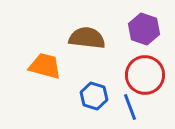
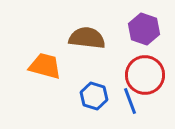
blue line: moved 6 px up
